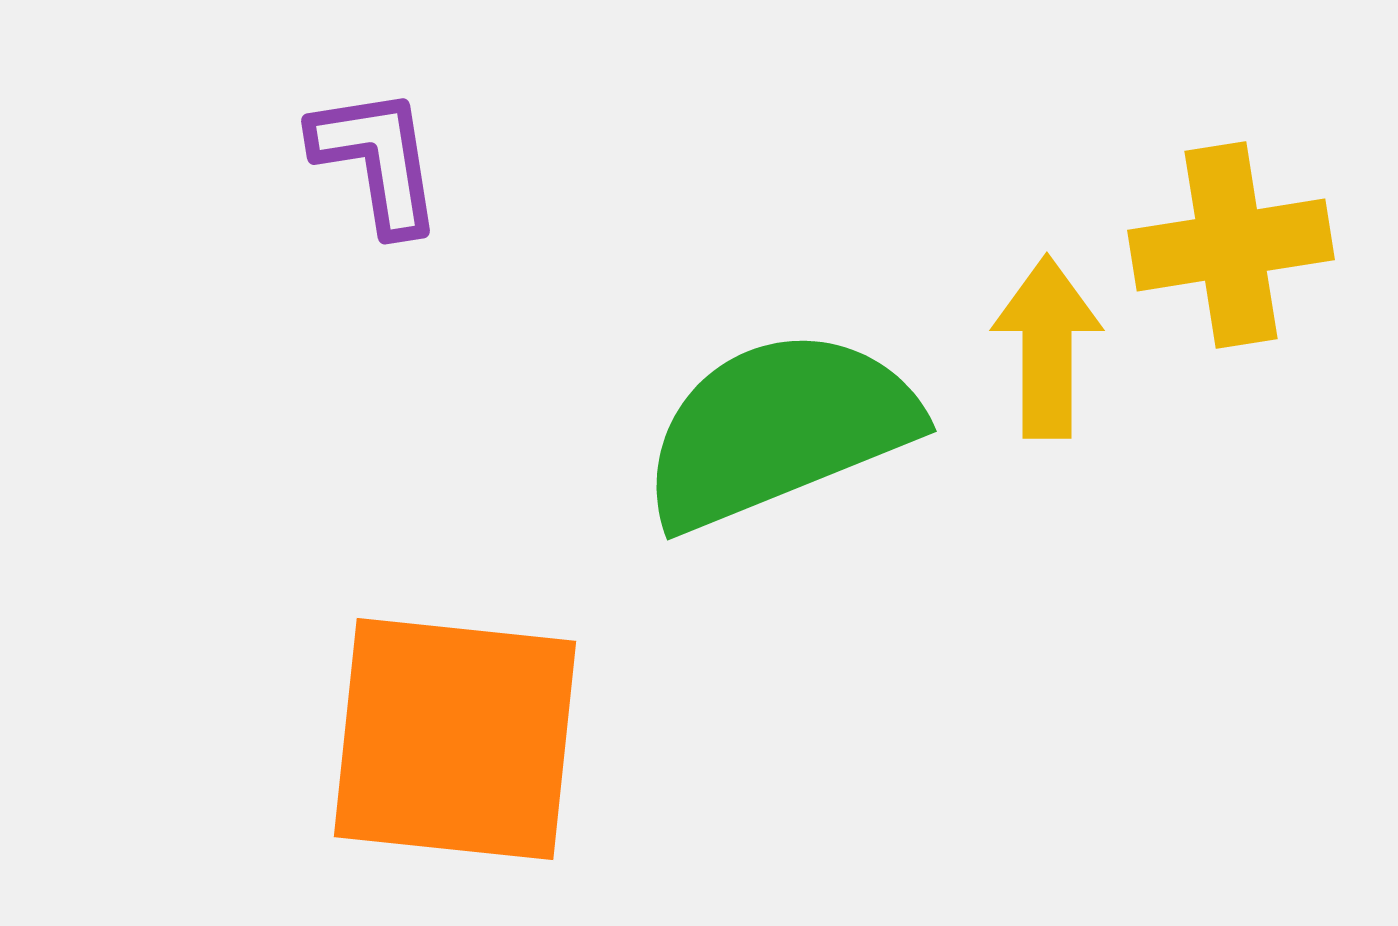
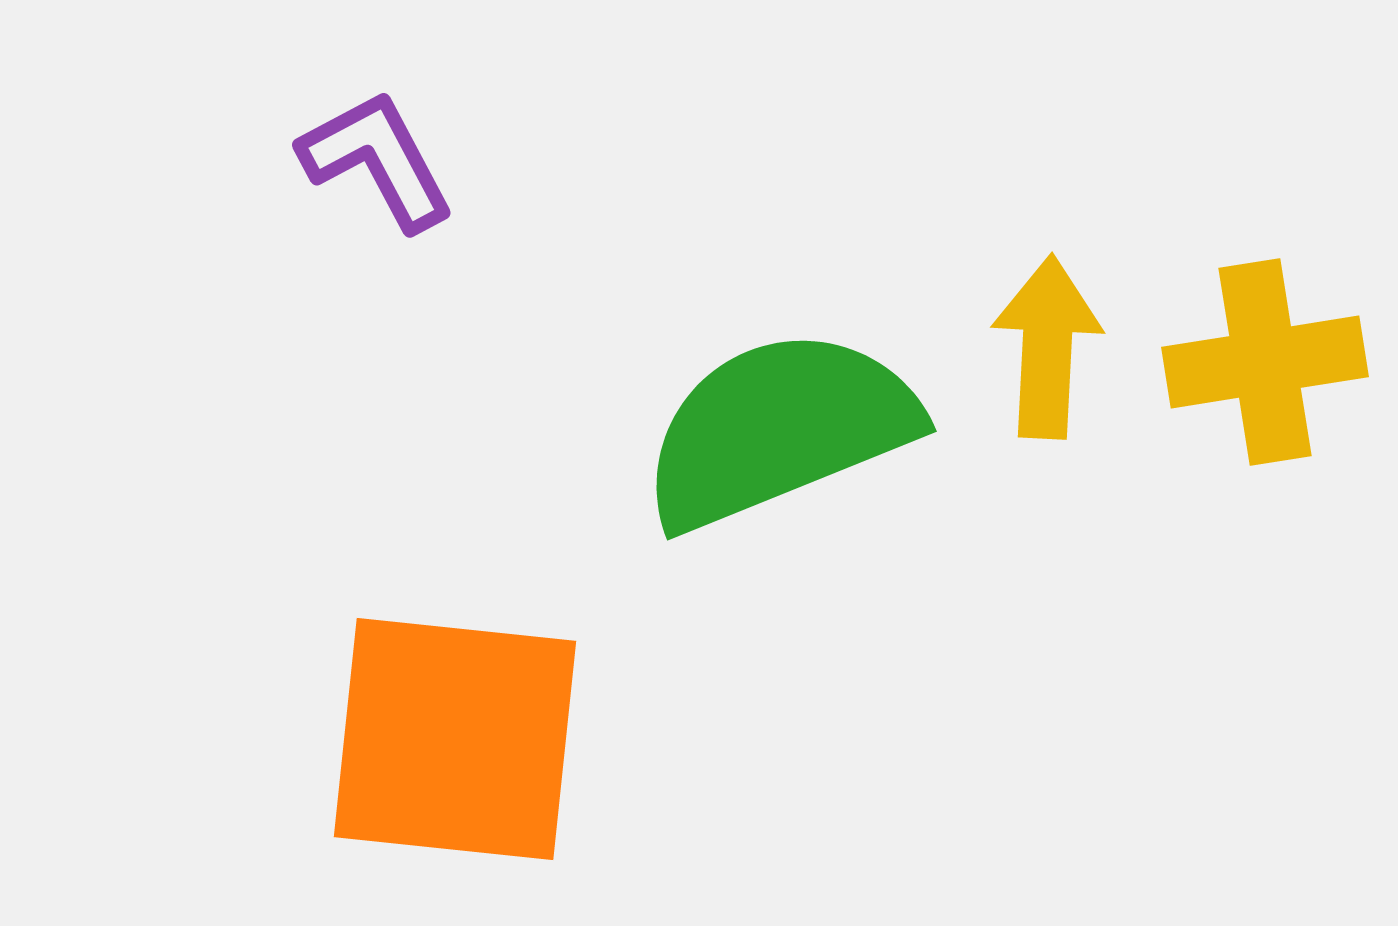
purple L-shape: rotated 19 degrees counterclockwise
yellow cross: moved 34 px right, 117 px down
yellow arrow: rotated 3 degrees clockwise
